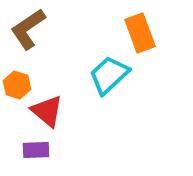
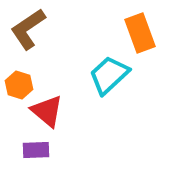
orange hexagon: moved 2 px right
